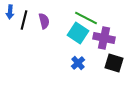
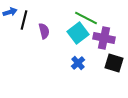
blue arrow: rotated 112 degrees counterclockwise
purple semicircle: moved 10 px down
cyan square: rotated 20 degrees clockwise
